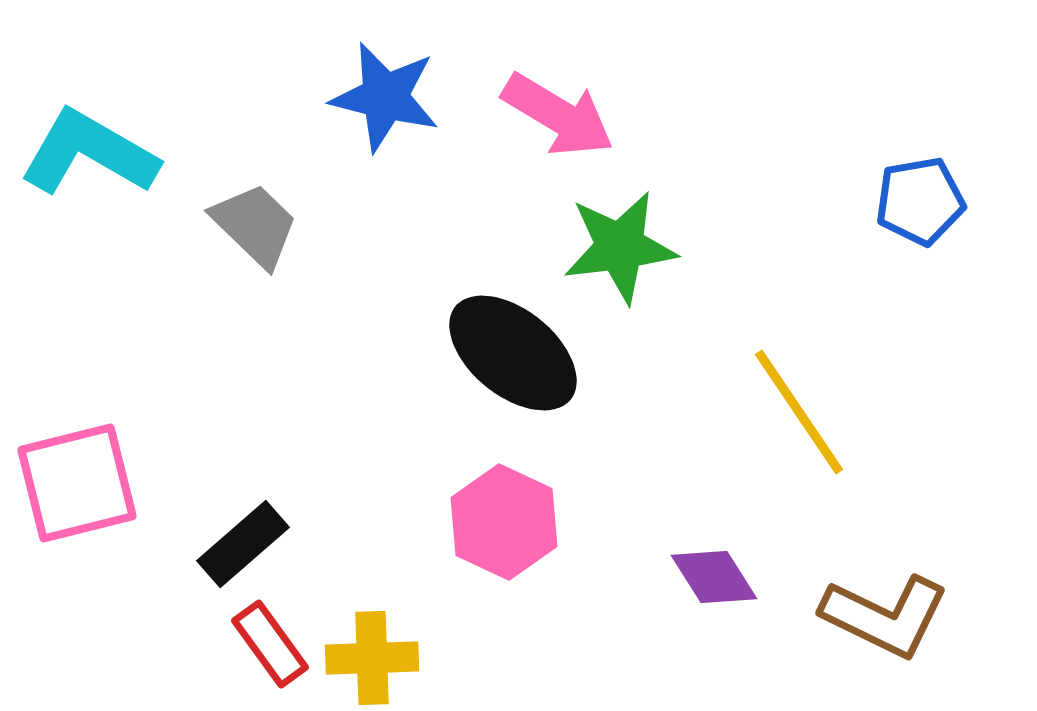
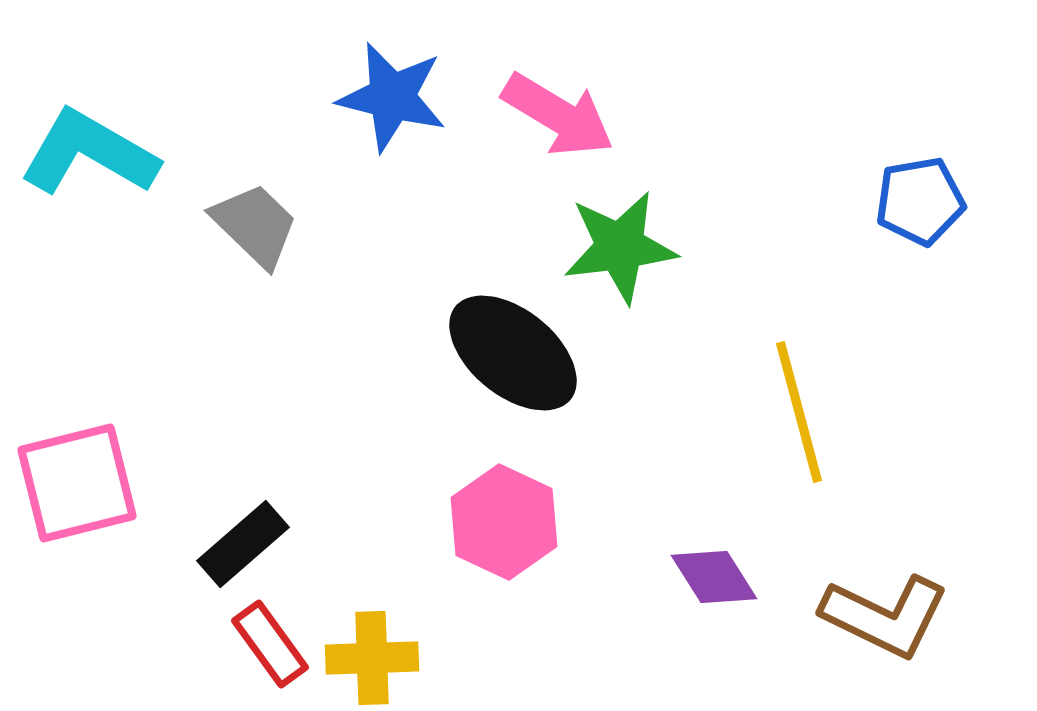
blue star: moved 7 px right
yellow line: rotated 19 degrees clockwise
